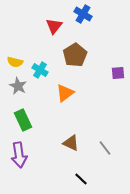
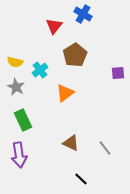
cyan cross: rotated 21 degrees clockwise
gray star: moved 2 px left, 1 px down
